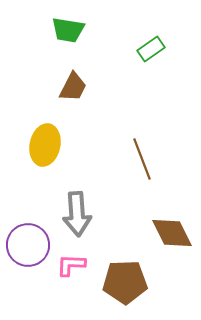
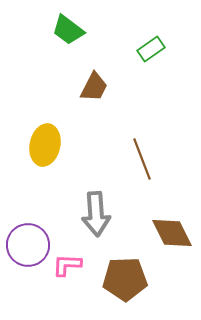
green trapezoid: rotated 28 degrees clockwise
brown trapezoid: moved 21 px right
gray arrow: moved 19 px right
pink L-shape: moved 4 px left
brown pentagon: moved 3 px up
